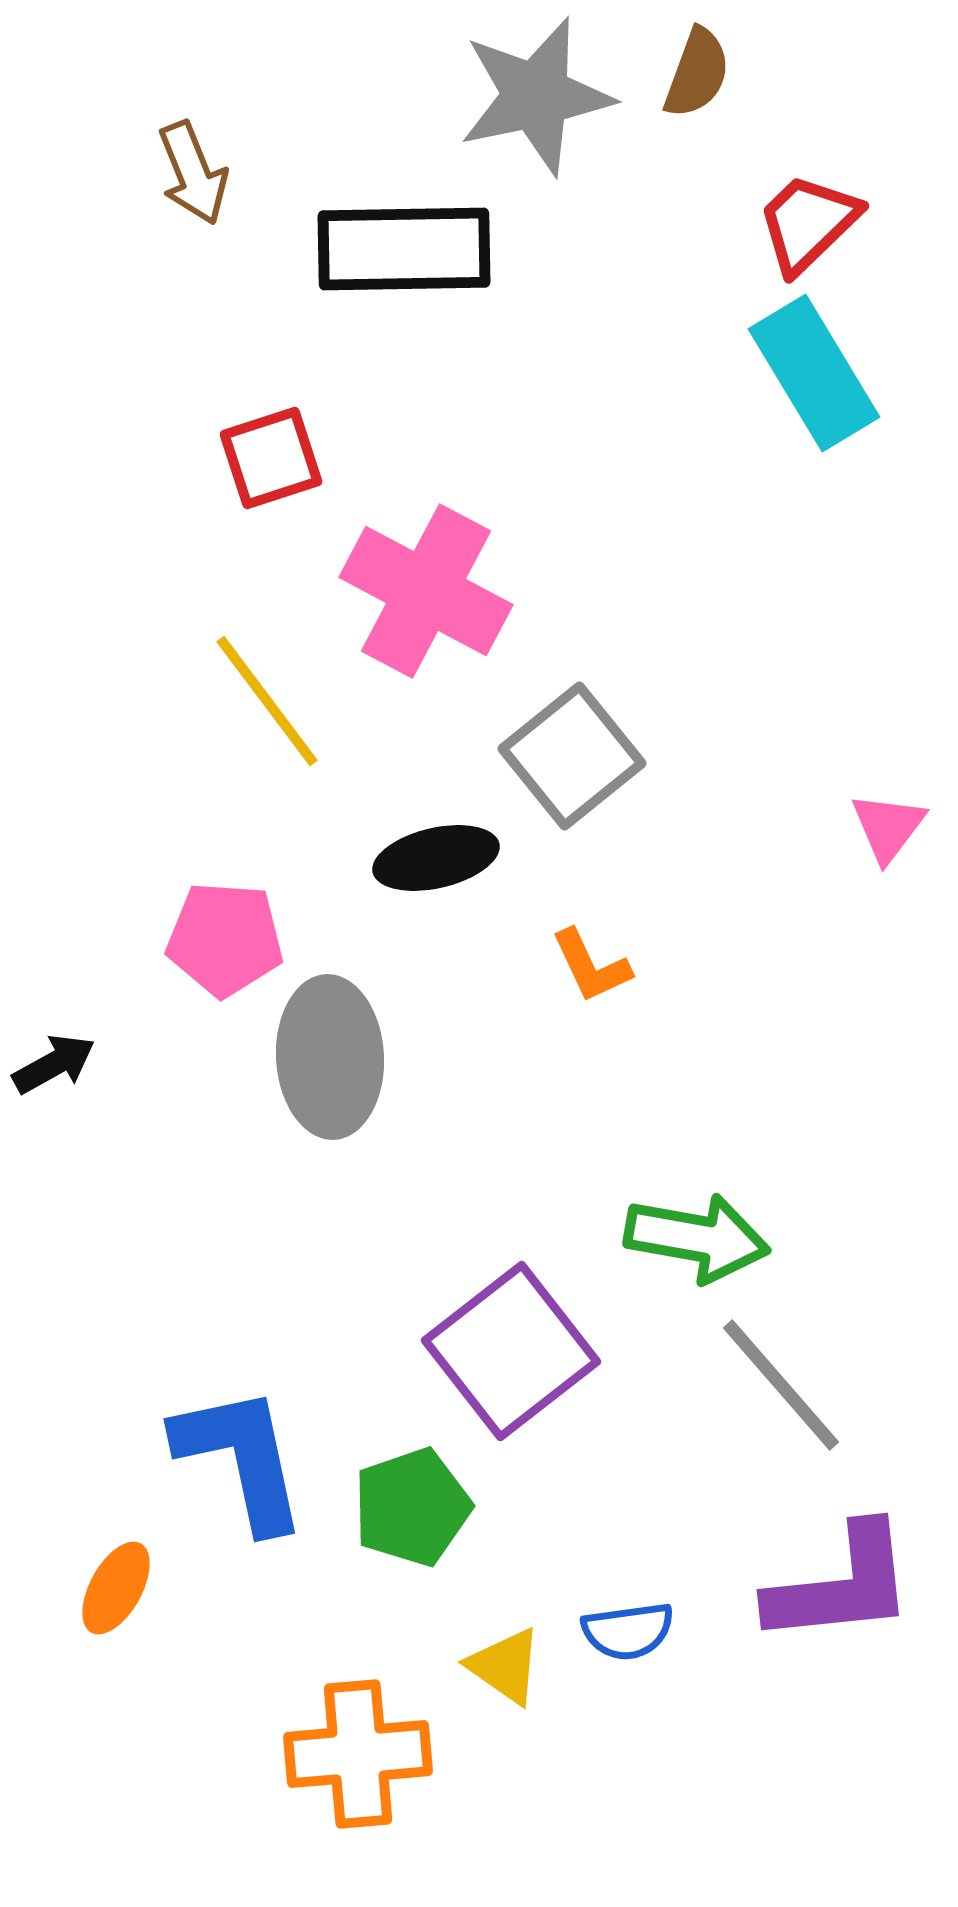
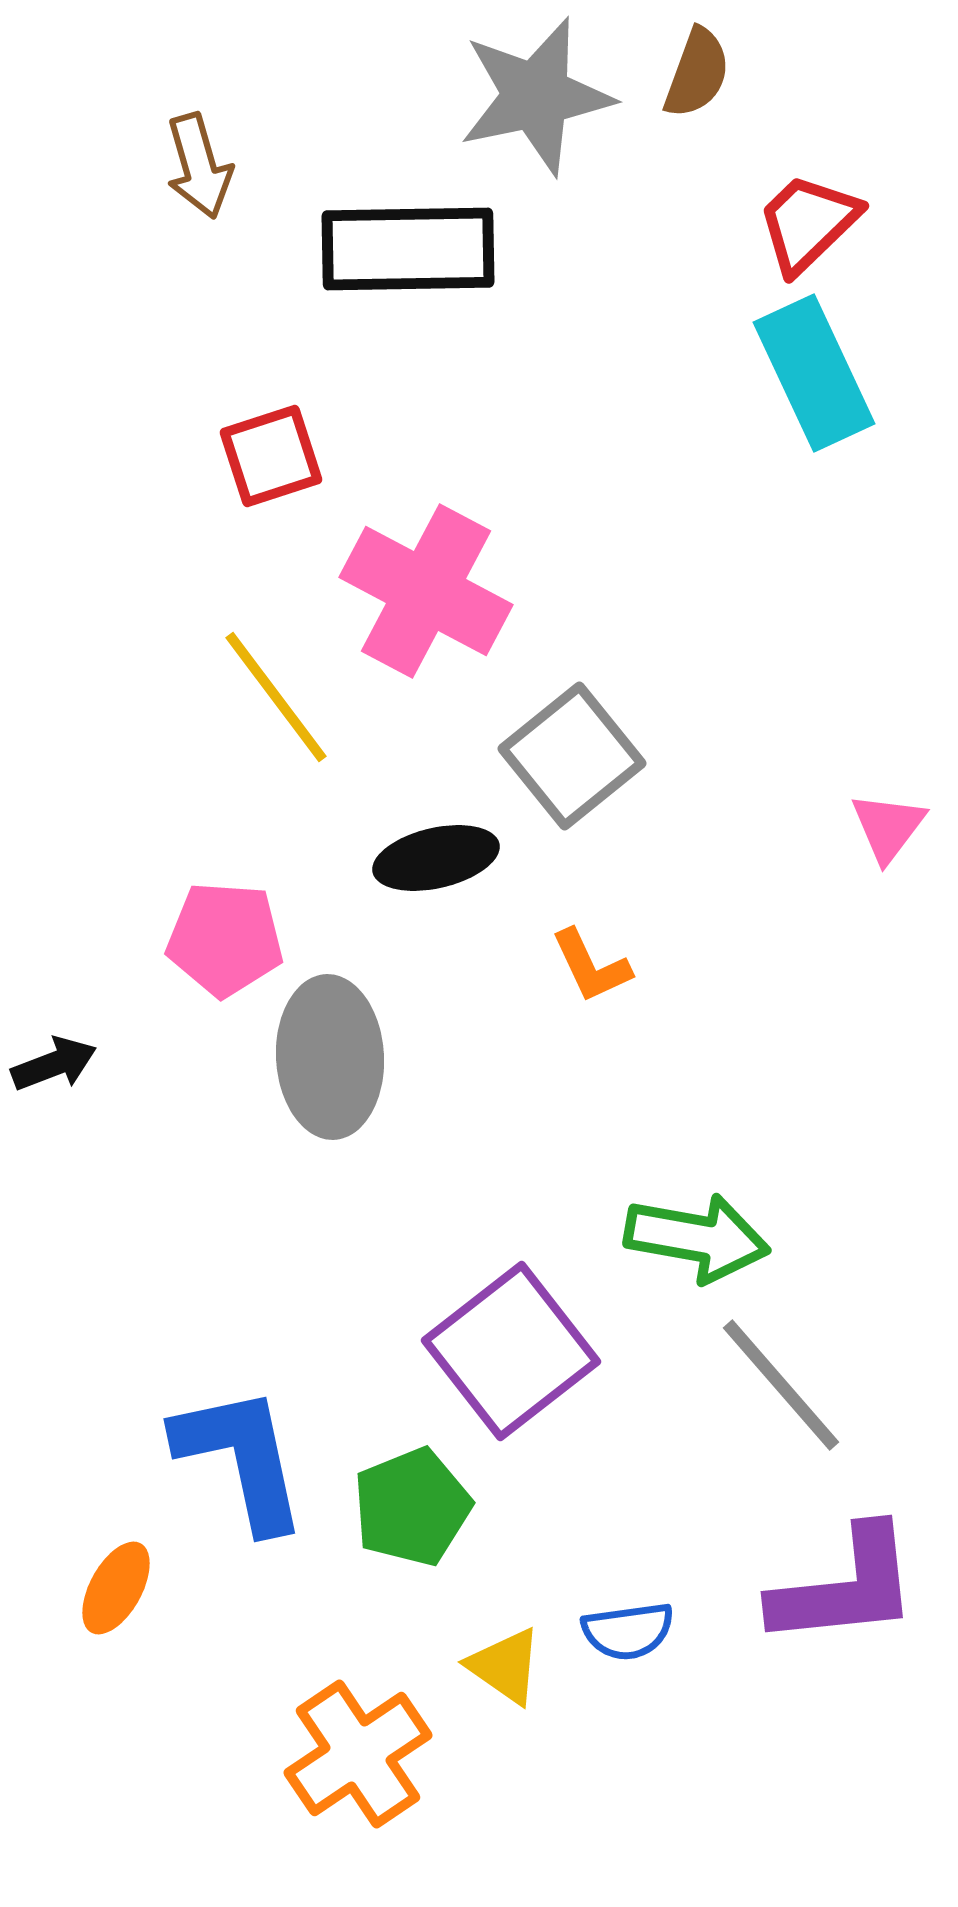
brown arrow: moved 6 px right, 7 px up; rotated 6 degrees clockwise
black rectangle: moved 4 px right
cyan rectangle: rotated 6 degrees clockwise
red square: moved 2 px up
yellow line: moved 9 px right, 4 px up
black arrow: rotated 8 degrees clockwise
green pentagon: rotated 3 degrees counterclockwise
purple L-shape: moved 4 px right, 2 px down
orange cross: rotated 29 degrees counterclockwise
